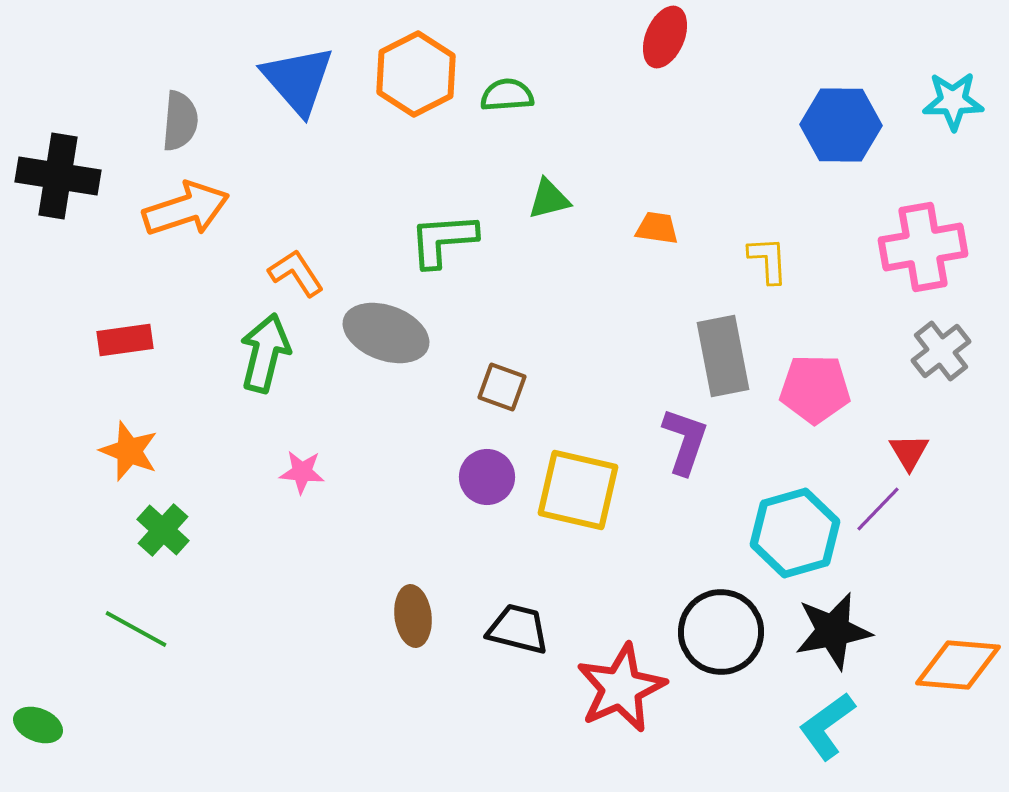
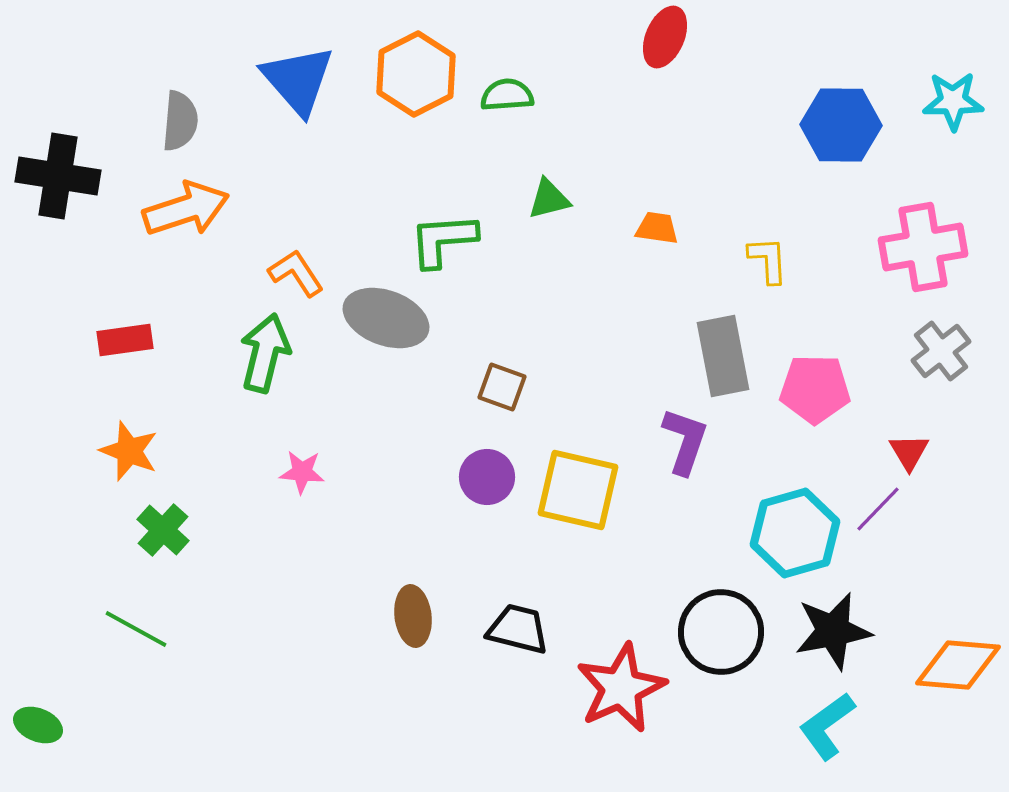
gray ellipse: moved 15 px up
